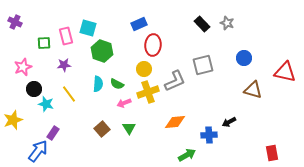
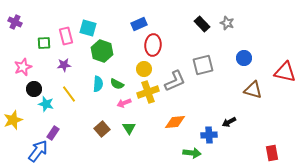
green arrow: moved 5 px right, 2 px up; rotated 36 degrees clockwise
